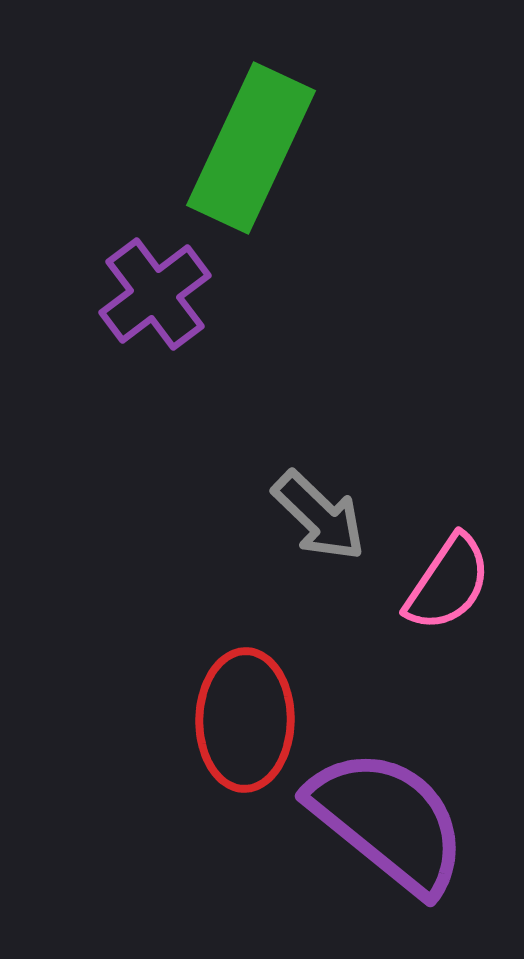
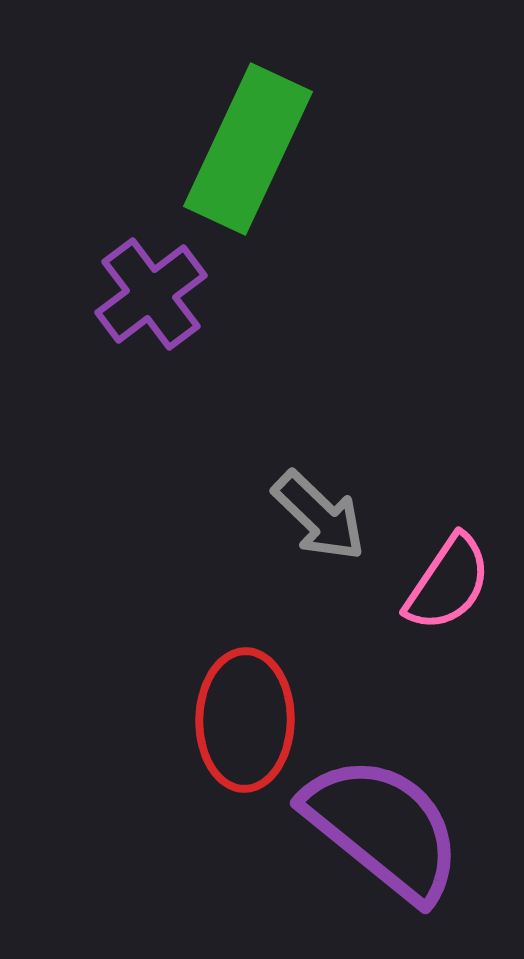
green rectangle: moved 3 px left, 1 px down
purple cross: moved 4 px left
purple semicircle: moved 5 px left, 7 px down
